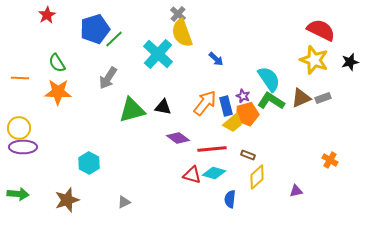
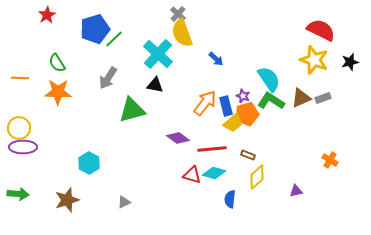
black triangle: moved 8 px left, 22 px up
